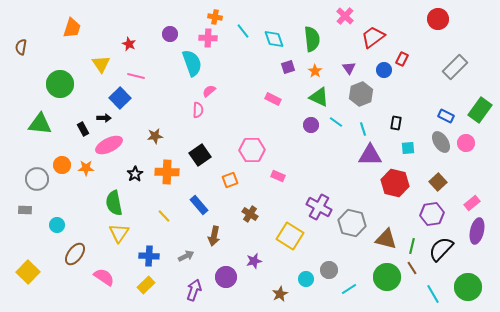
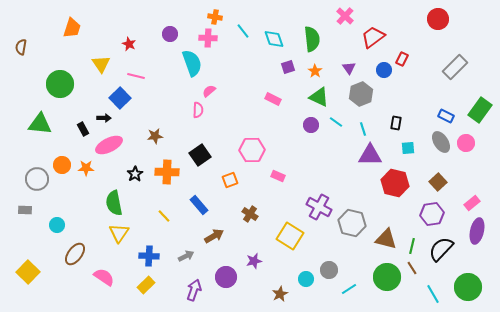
brown arrow at (214, 236): rotated 132 degrees counterclockwise
